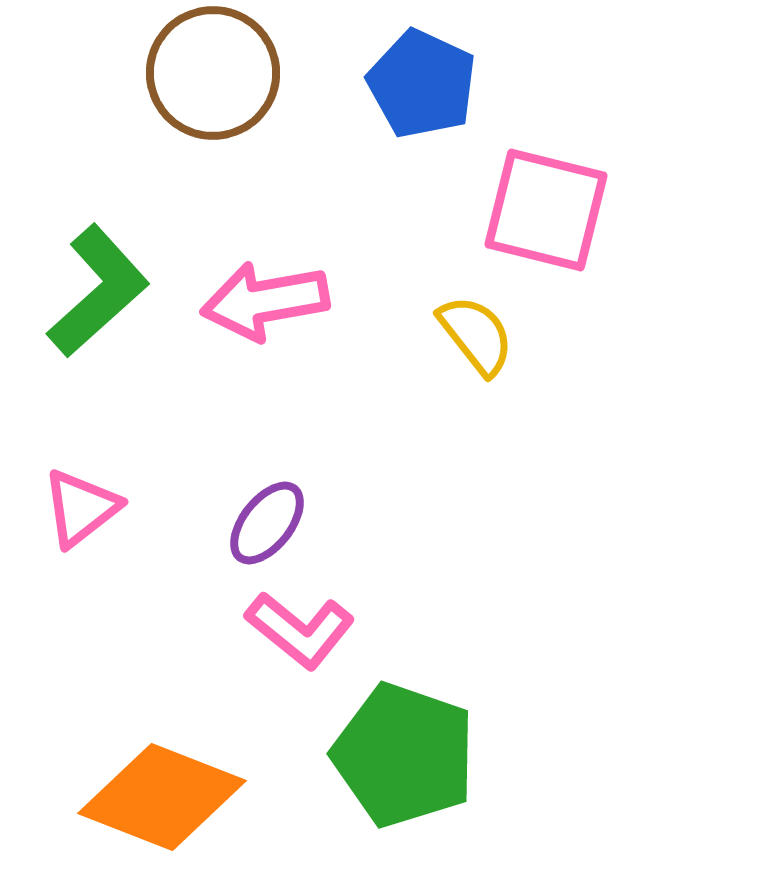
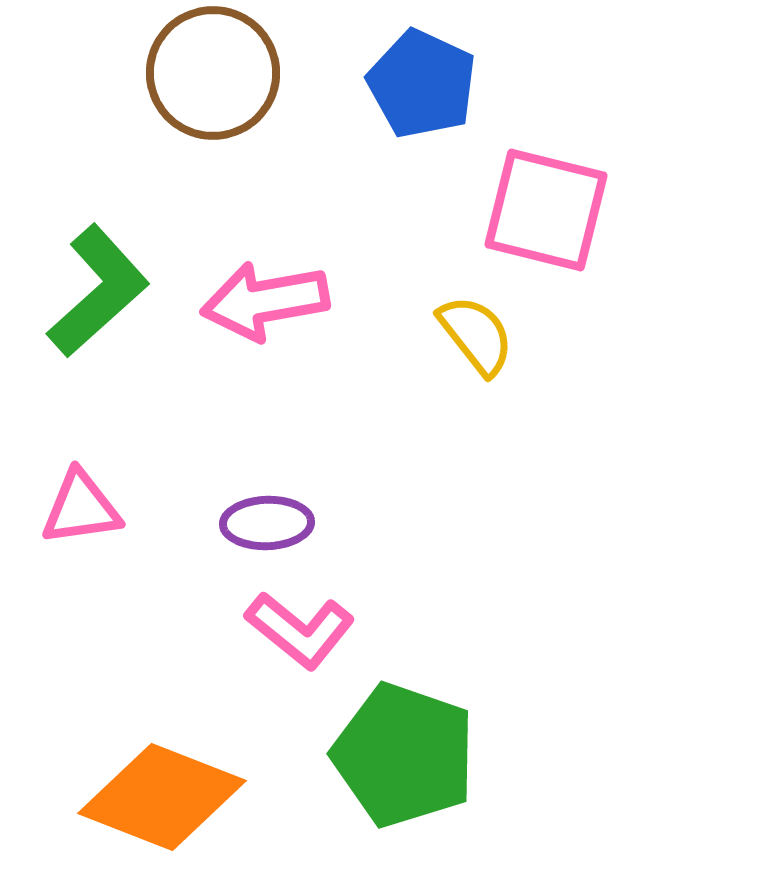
pink triangle: rotated 30 degrees clockwise
purple ellipse: rotated 50 degrees clockwise
